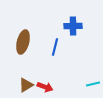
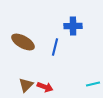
brown ellipse: rotated 75 degrees counterclockwise
brown triangle: rotated 14 degrees counterclockwise
